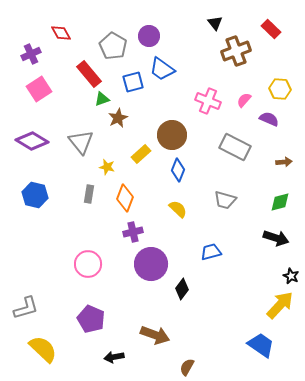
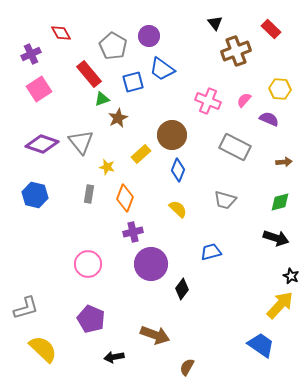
purple diamond at (32, 141): moved 10 px right, 3 px down; rotated 12 degrees counterclockwise
